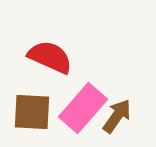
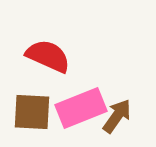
red semicircle: moved 2 px left, 1 px up
pink rectangle: moved 2 px left; rotated 27 degrees clockwise
